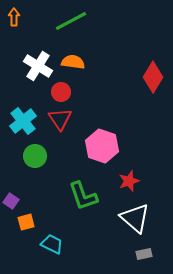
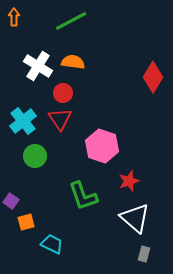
red circle: moved 2 px right, 1 px down
gray rectangle: rotated 63 degrees counterclockwise
